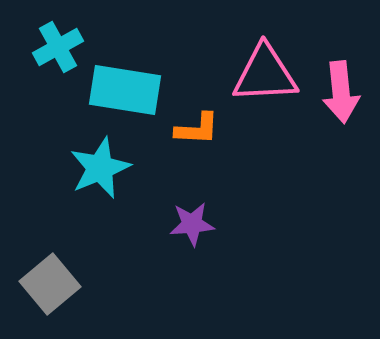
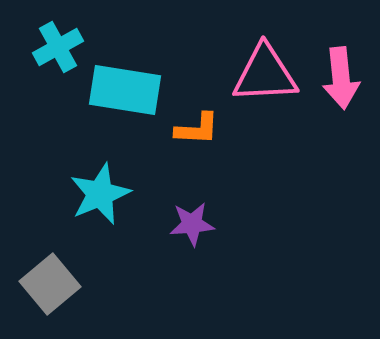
pink arrow: moved 14 px up
cyan star: moved 26 px down
